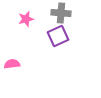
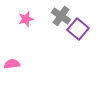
gray cross: moved 3 px down; rotated 30 degrees clockwise
purple square: moved 20 px right, 7 px up; rotated 25 degrees counterclockwise
